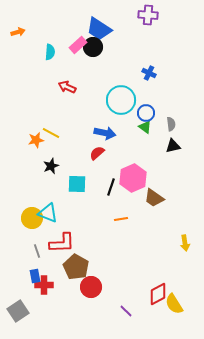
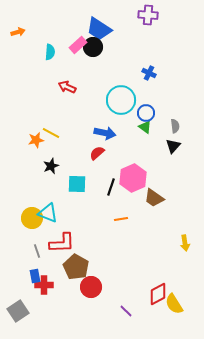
gray semicircle: moved 4 px right, 2 px down
black triangle: rotated 35 degrees counterclockwise
